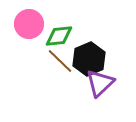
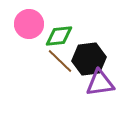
black hexagon: rotated 16 degrees clockwise
purple triangle: rotated 36 degrees clockwise
